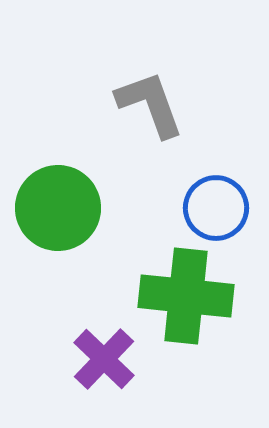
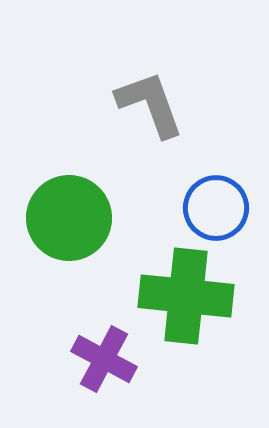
green circle: moved 11 px right, 10 px down
purple cross: rotated 16 degrees counterclockwise
